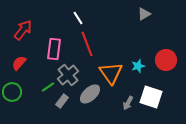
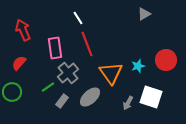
red arrow: rotated 60 degrees counterclockwise
pink rectangle: moved 1 px right, 1 px up; rotated 15 degrees counterclockwise
gray cross: moved 2 px up
gray ellipse: moved 3 px down
